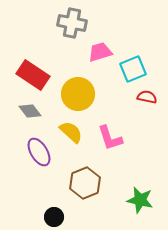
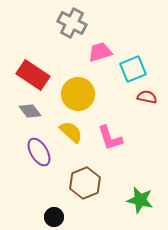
gray cross: rotated 16 degrees clockwise
